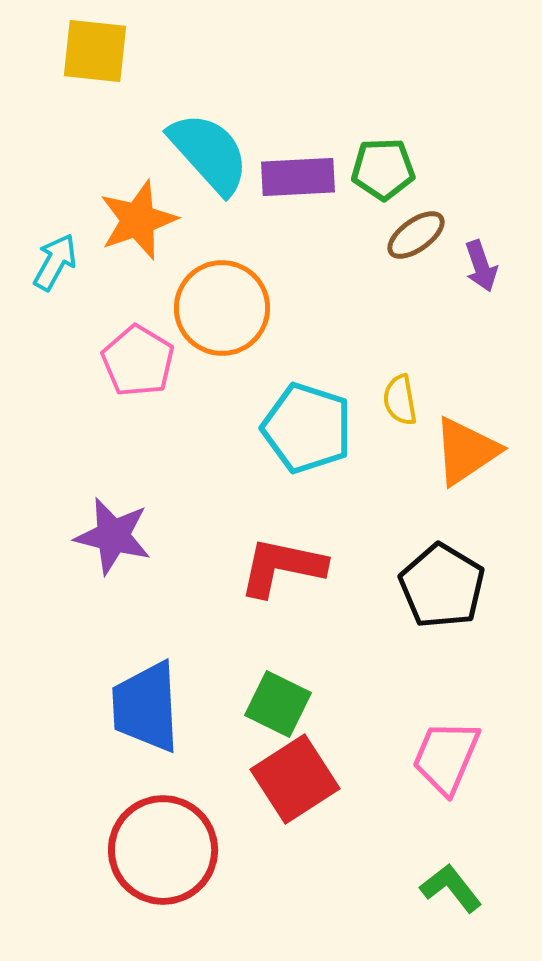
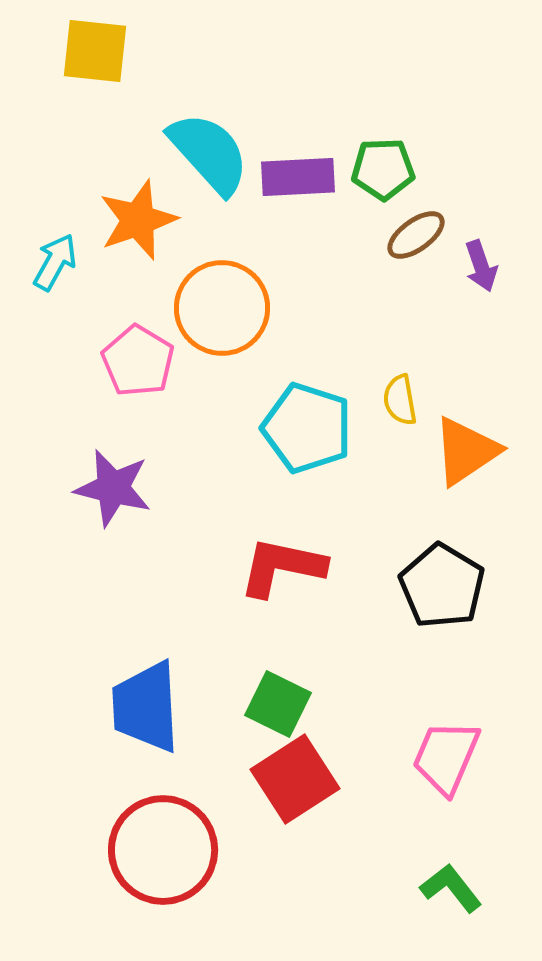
purple star: moved 48 px up
